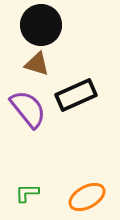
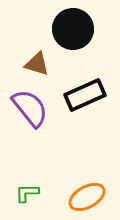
black circle: moved 32 px right, 4 px down
black rectangle: moved 9 px right
purple semicircle: moved 2 px right, 1 px up
